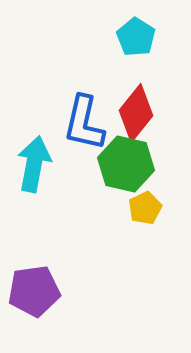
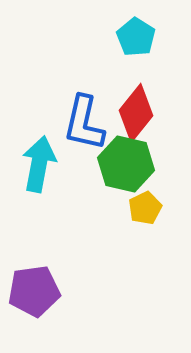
cyan arrow: moved 5 px right
